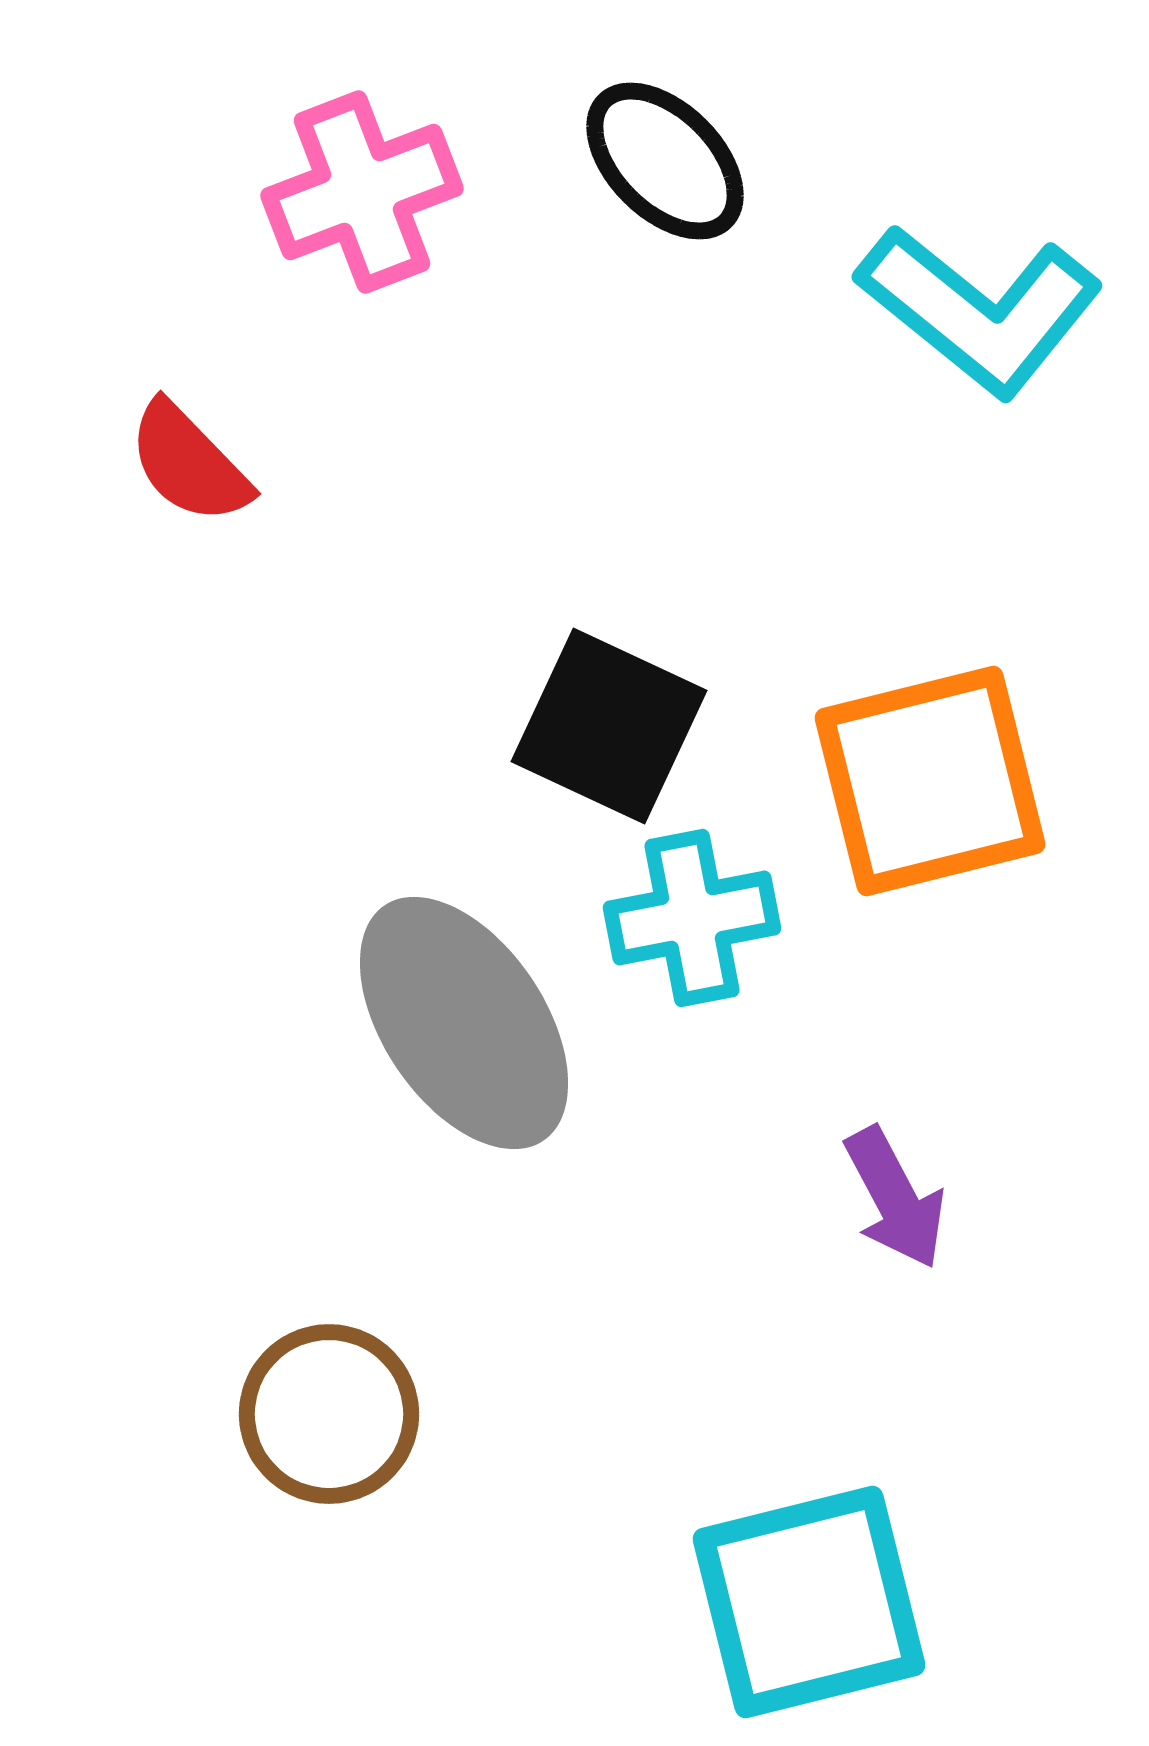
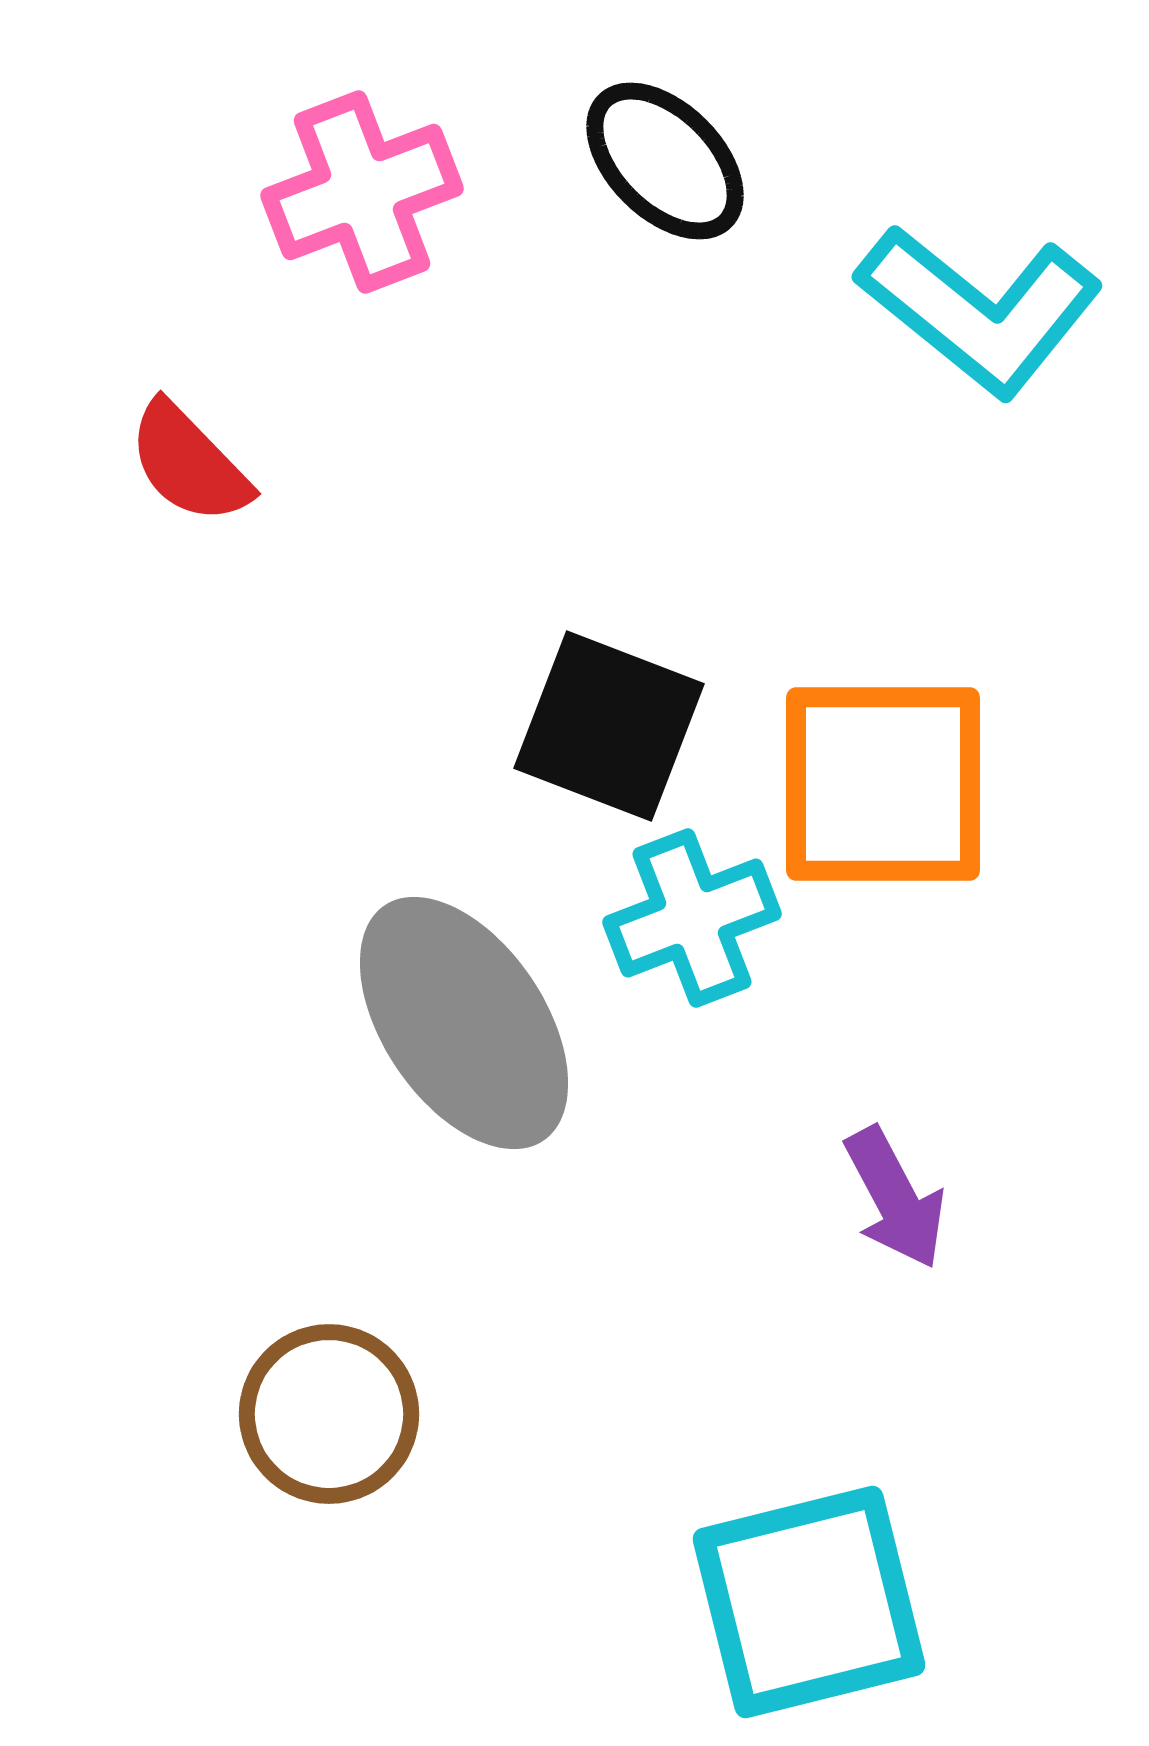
black square: rotated 4 degrees counterclockwise
orange square: moved 47 px left, 3 px down; rotated 14 degrees clockwise
cyan cross: rotated 10 degrees counterclockwise
